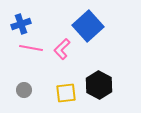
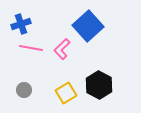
yellow square: rotated 25 degrees counterclockwise
